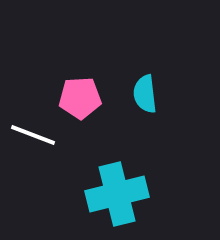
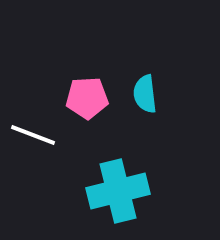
pink pentagon: moved 7 px right
cyan cross: moved 1 px right, 3 px up
